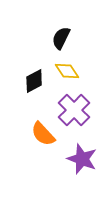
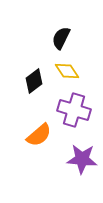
black diamond: rotated 10 degrees counterclockwise
purple cross: rotated 28 degrees counterclockwise
orange semicircle: moved 4 px left, 1 px down; rotated 88 degrees counterclockwise
purple star: rotated 16 degrees counterclockwise
